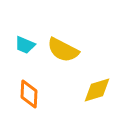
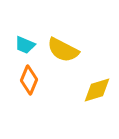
orange diamond: moved 14 px up; rotated 20 degrees clockwise
